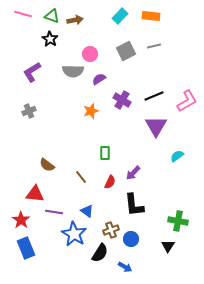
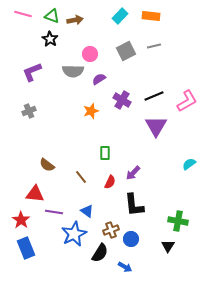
purple L-shape: rotated 10 degrees clockwise
cyan semicircle: moved 12 px right, 8 px down
blue star: rotated 15 degrees clockwise
